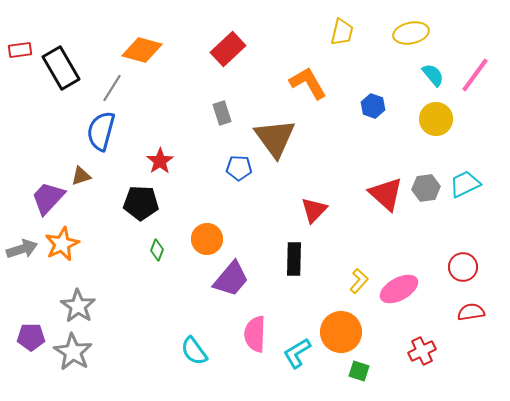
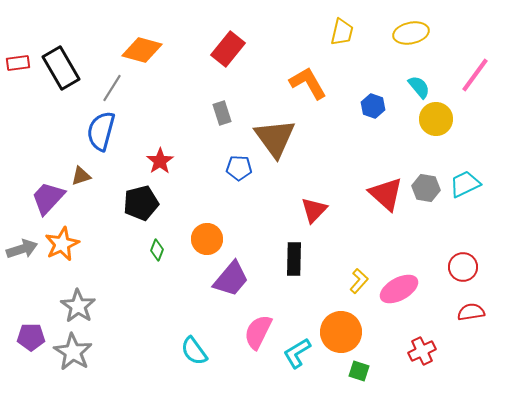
red rectangle at (228, 49): rotated 8 degrees counterclockwise
red rectangle at (20, 50): moved 2 px left, 13 px down
cyan semicircle at (433, 75): moved 14 px left, 12 px down
gray hexagon at (426, 188): rotated 16 degrees clockwise
black pentagon at (141, 203): rotated 16 degrees counterclockwise
pink semicircle at (255, 334): moved 3 px right, 2 px up; rotated 24 degrees clockwise
